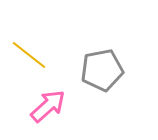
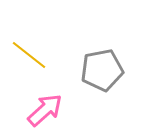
pink arrow: moved 3 px left, 4 px down
